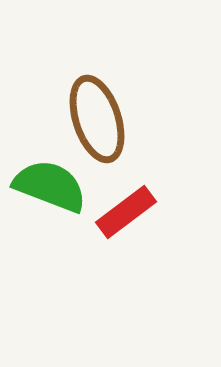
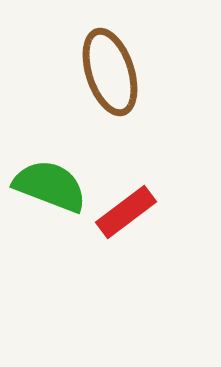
brown ellipse: moved 13 px right, 47 px up
